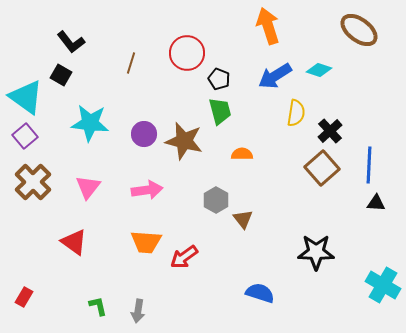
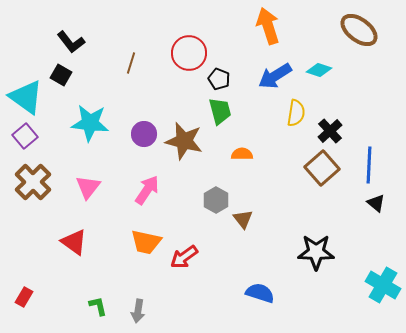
red circle: moved 2 px right
pink arrow: rotated 48 degrees counterclockwise
black triangle: rotated 36 degrees clockwise
orange trapezoid: rotated 8 degrees clockwise
